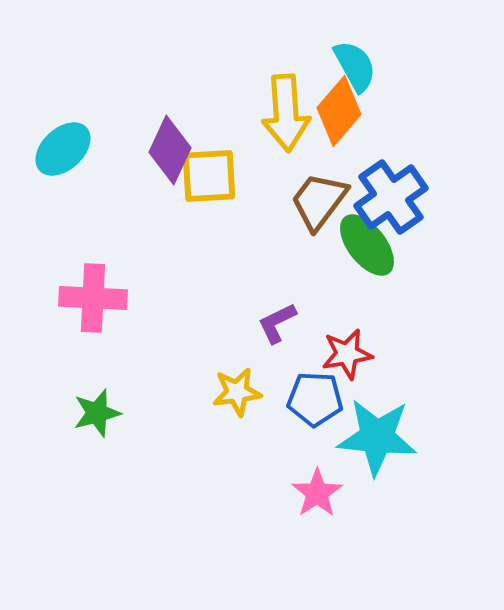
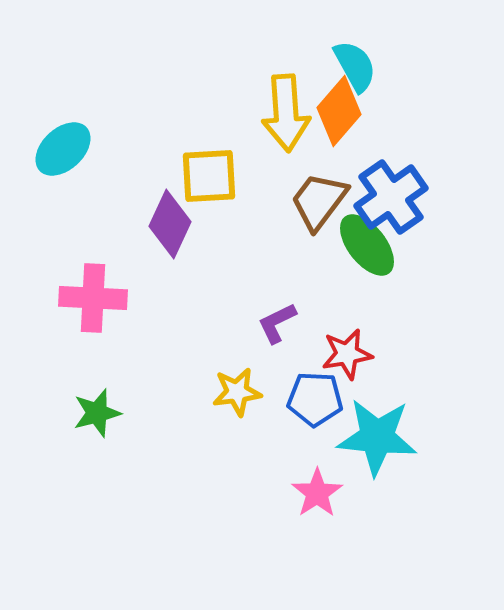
purple diamond: moved 74 px down
